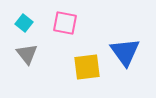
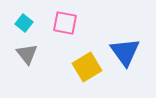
yellow square: rotated 24 degrees counterclockwise
